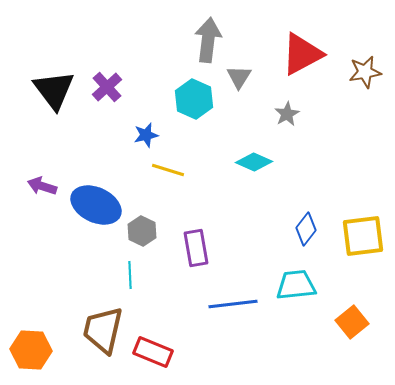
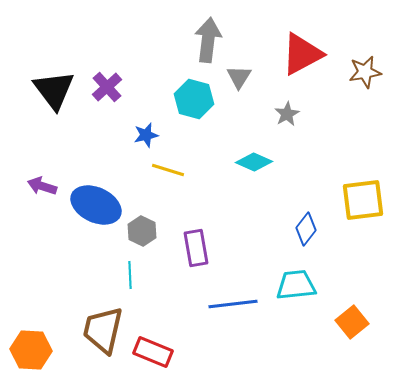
cyan hexagon: rotated 9 degrees counterclockwise
yellow square: moved 36 px up
